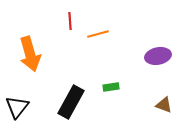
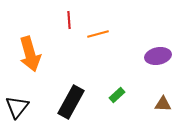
red line: moved 1 px left, 1 px up
green rectangle: moved 6 px right, 8 px down; rotated 35 degrees counterclockwise
brown triangle: moved 1 px left, 1 px up; rotated 18 degrees counterclockwise
